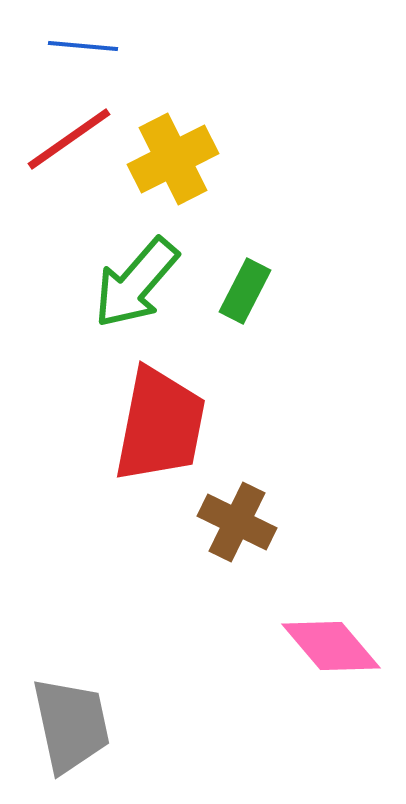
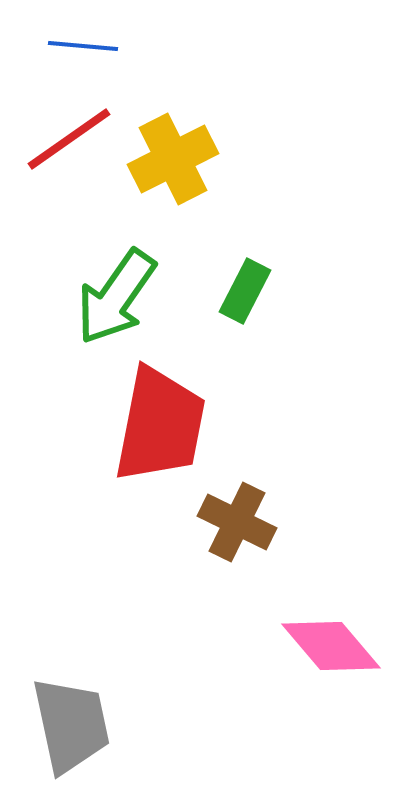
green arrow: moved 20 px left, 14 px down; rotated 6 degrees counterclockwise
